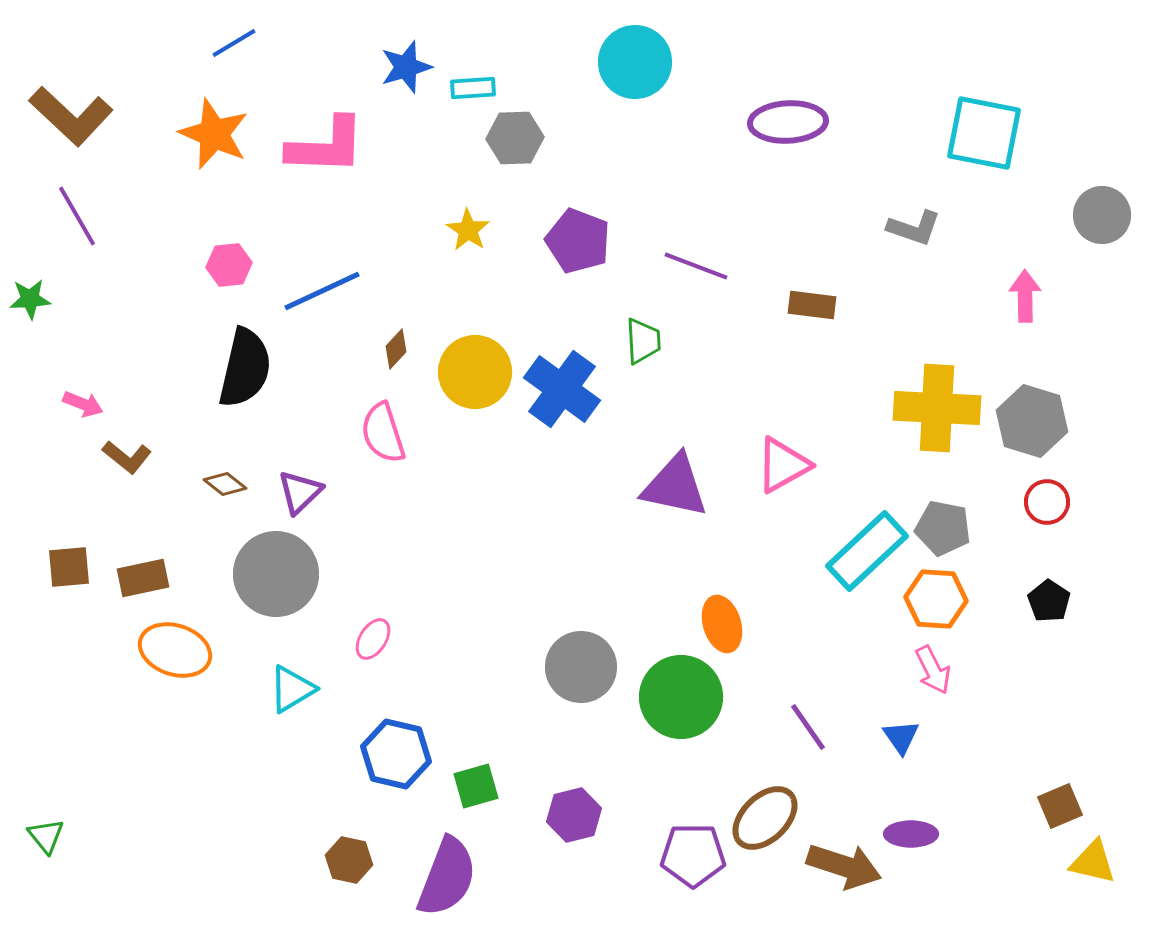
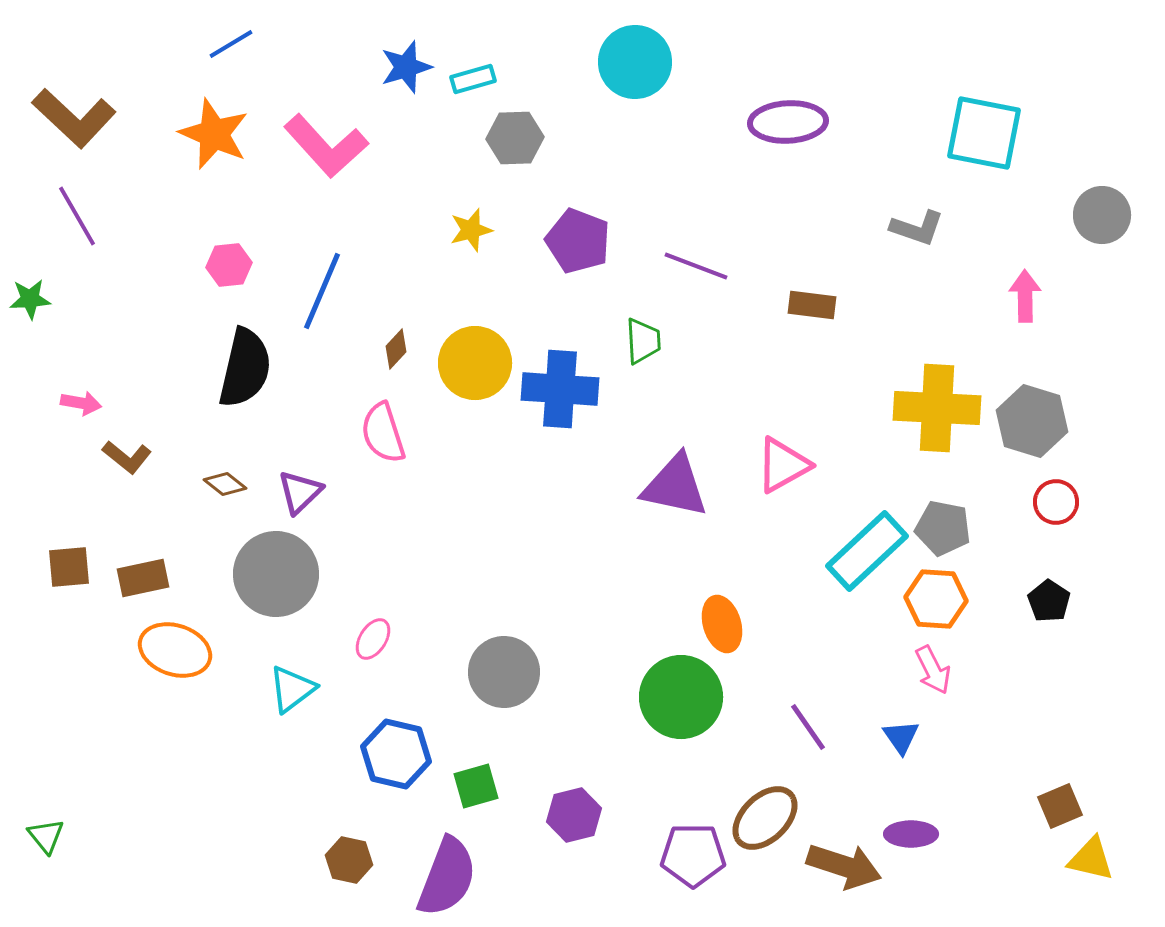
blue line at (234, 43): moved 3 px left, 1 px down
cyan rectangle at (473, 88): moved 9 px up; rotated 12 degrees counterclockwise
brown L-shape at (71, 116): moved 3 px right, 2 px down
pink L-shape at (326, 146): rotated 46 degrees clockwise
gray L-shape at (914, 228): moved 3 px right
yellow star at (468, 230): moved 3 px right; rotated 24 degrees clockwise
blue line at (322, 291): rotated 42 degrees counterclockwise
yellow circle at (475, 372): moved 9 px up
blue cross at (562, 389): moved 2 px left; rotated 32 degrees counterclockwise
pink arrow at (83, 404): moved 2 px left, 1 px up; rotated 12 degrees counterclockwise
red circle at (1047, 502): moved 9 px right
gray circle at (581, 667): moved 77 px left, 5 px down
cyan triangle at (292, 689): rotated 6 degrees counterclockwise
yellow triangle at (1093, 862): moved 2 px left, 3 px up
